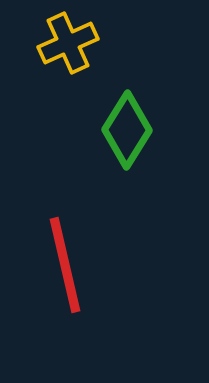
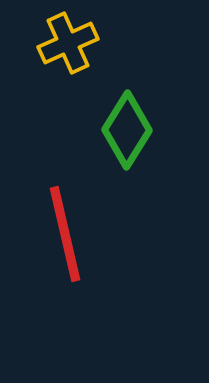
red line: moved 31 px up
